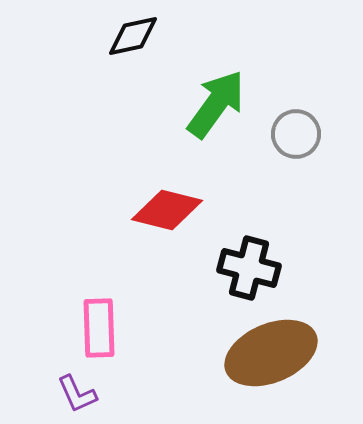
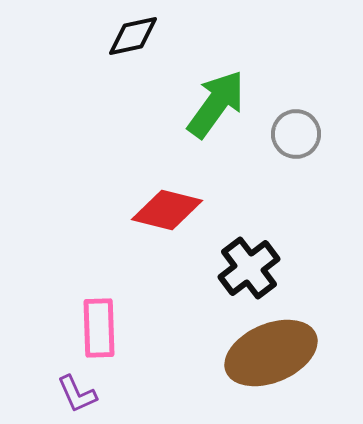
black cross: rotated 38 degrees clockwise
